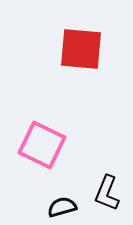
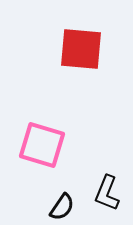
pink square: rotated 9 degrees counterclockwise
black semicircle: rotated 140 degrees clockwise
